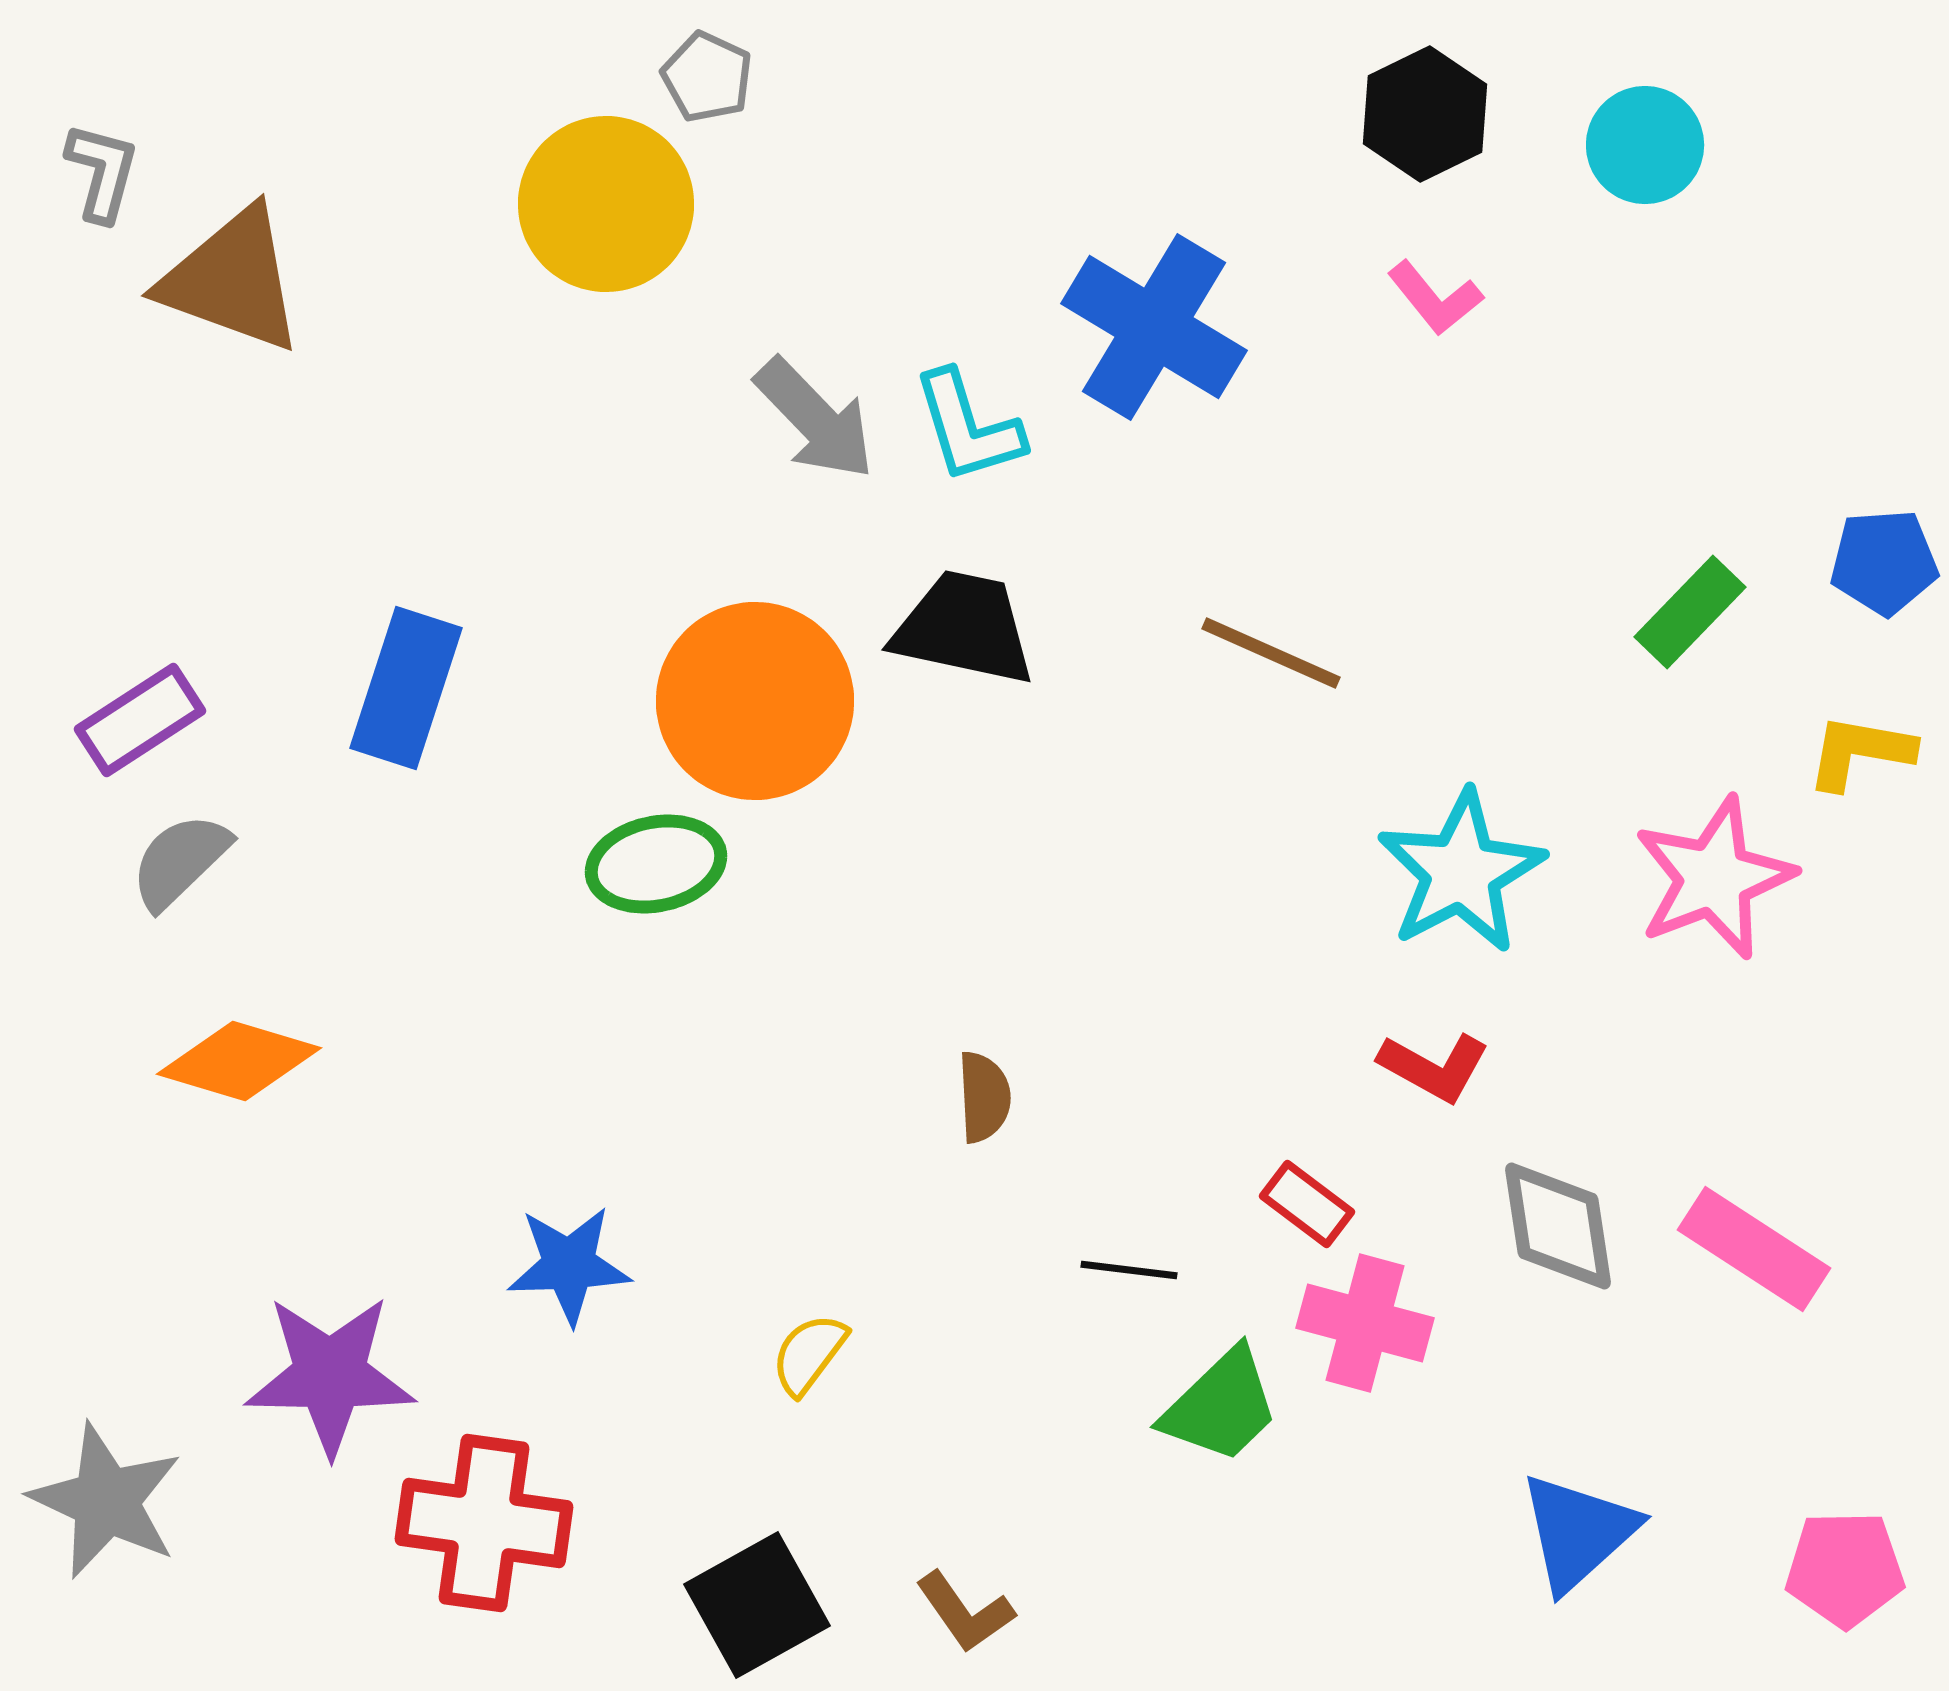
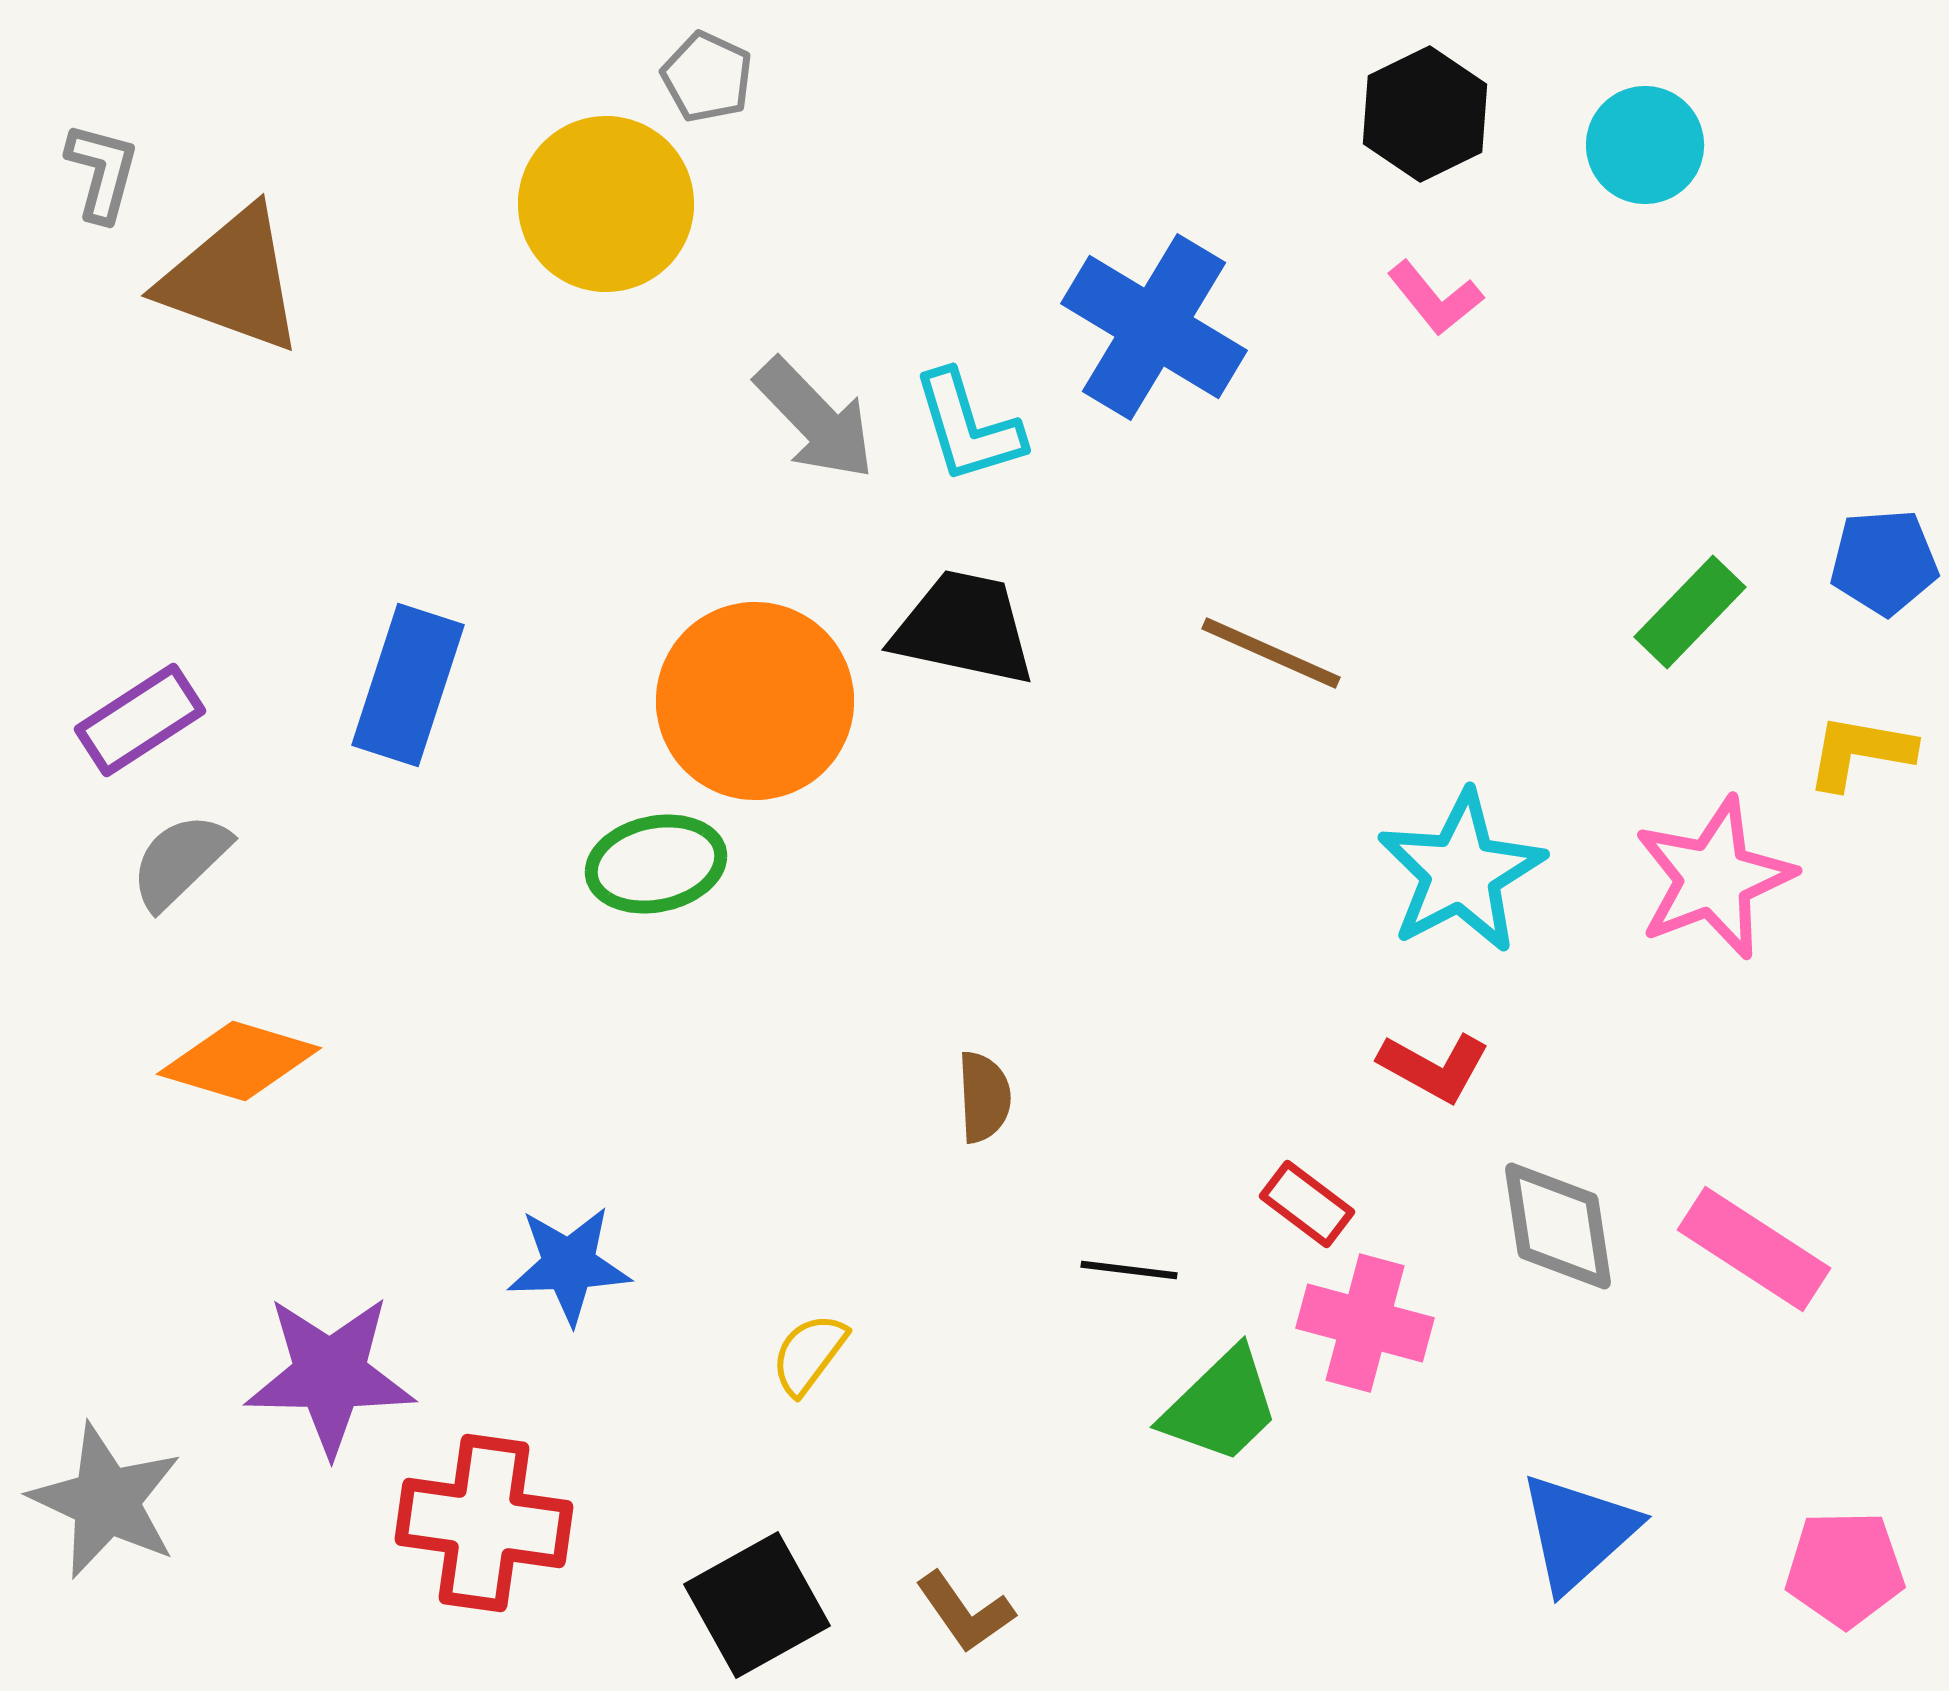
blue rectangle: moved 2 px right, 3 px up
